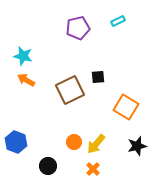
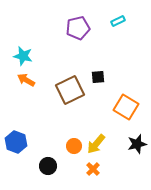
orange circle: moved 4 px down
black star: moved 2 px up
